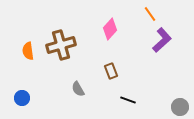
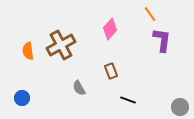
purple L-shape: rotated 40 degrees counterclockwise
brown cross: rotated 12 degrees counterclockwise
gray semicircle: moved 1 px right, 1 px up
